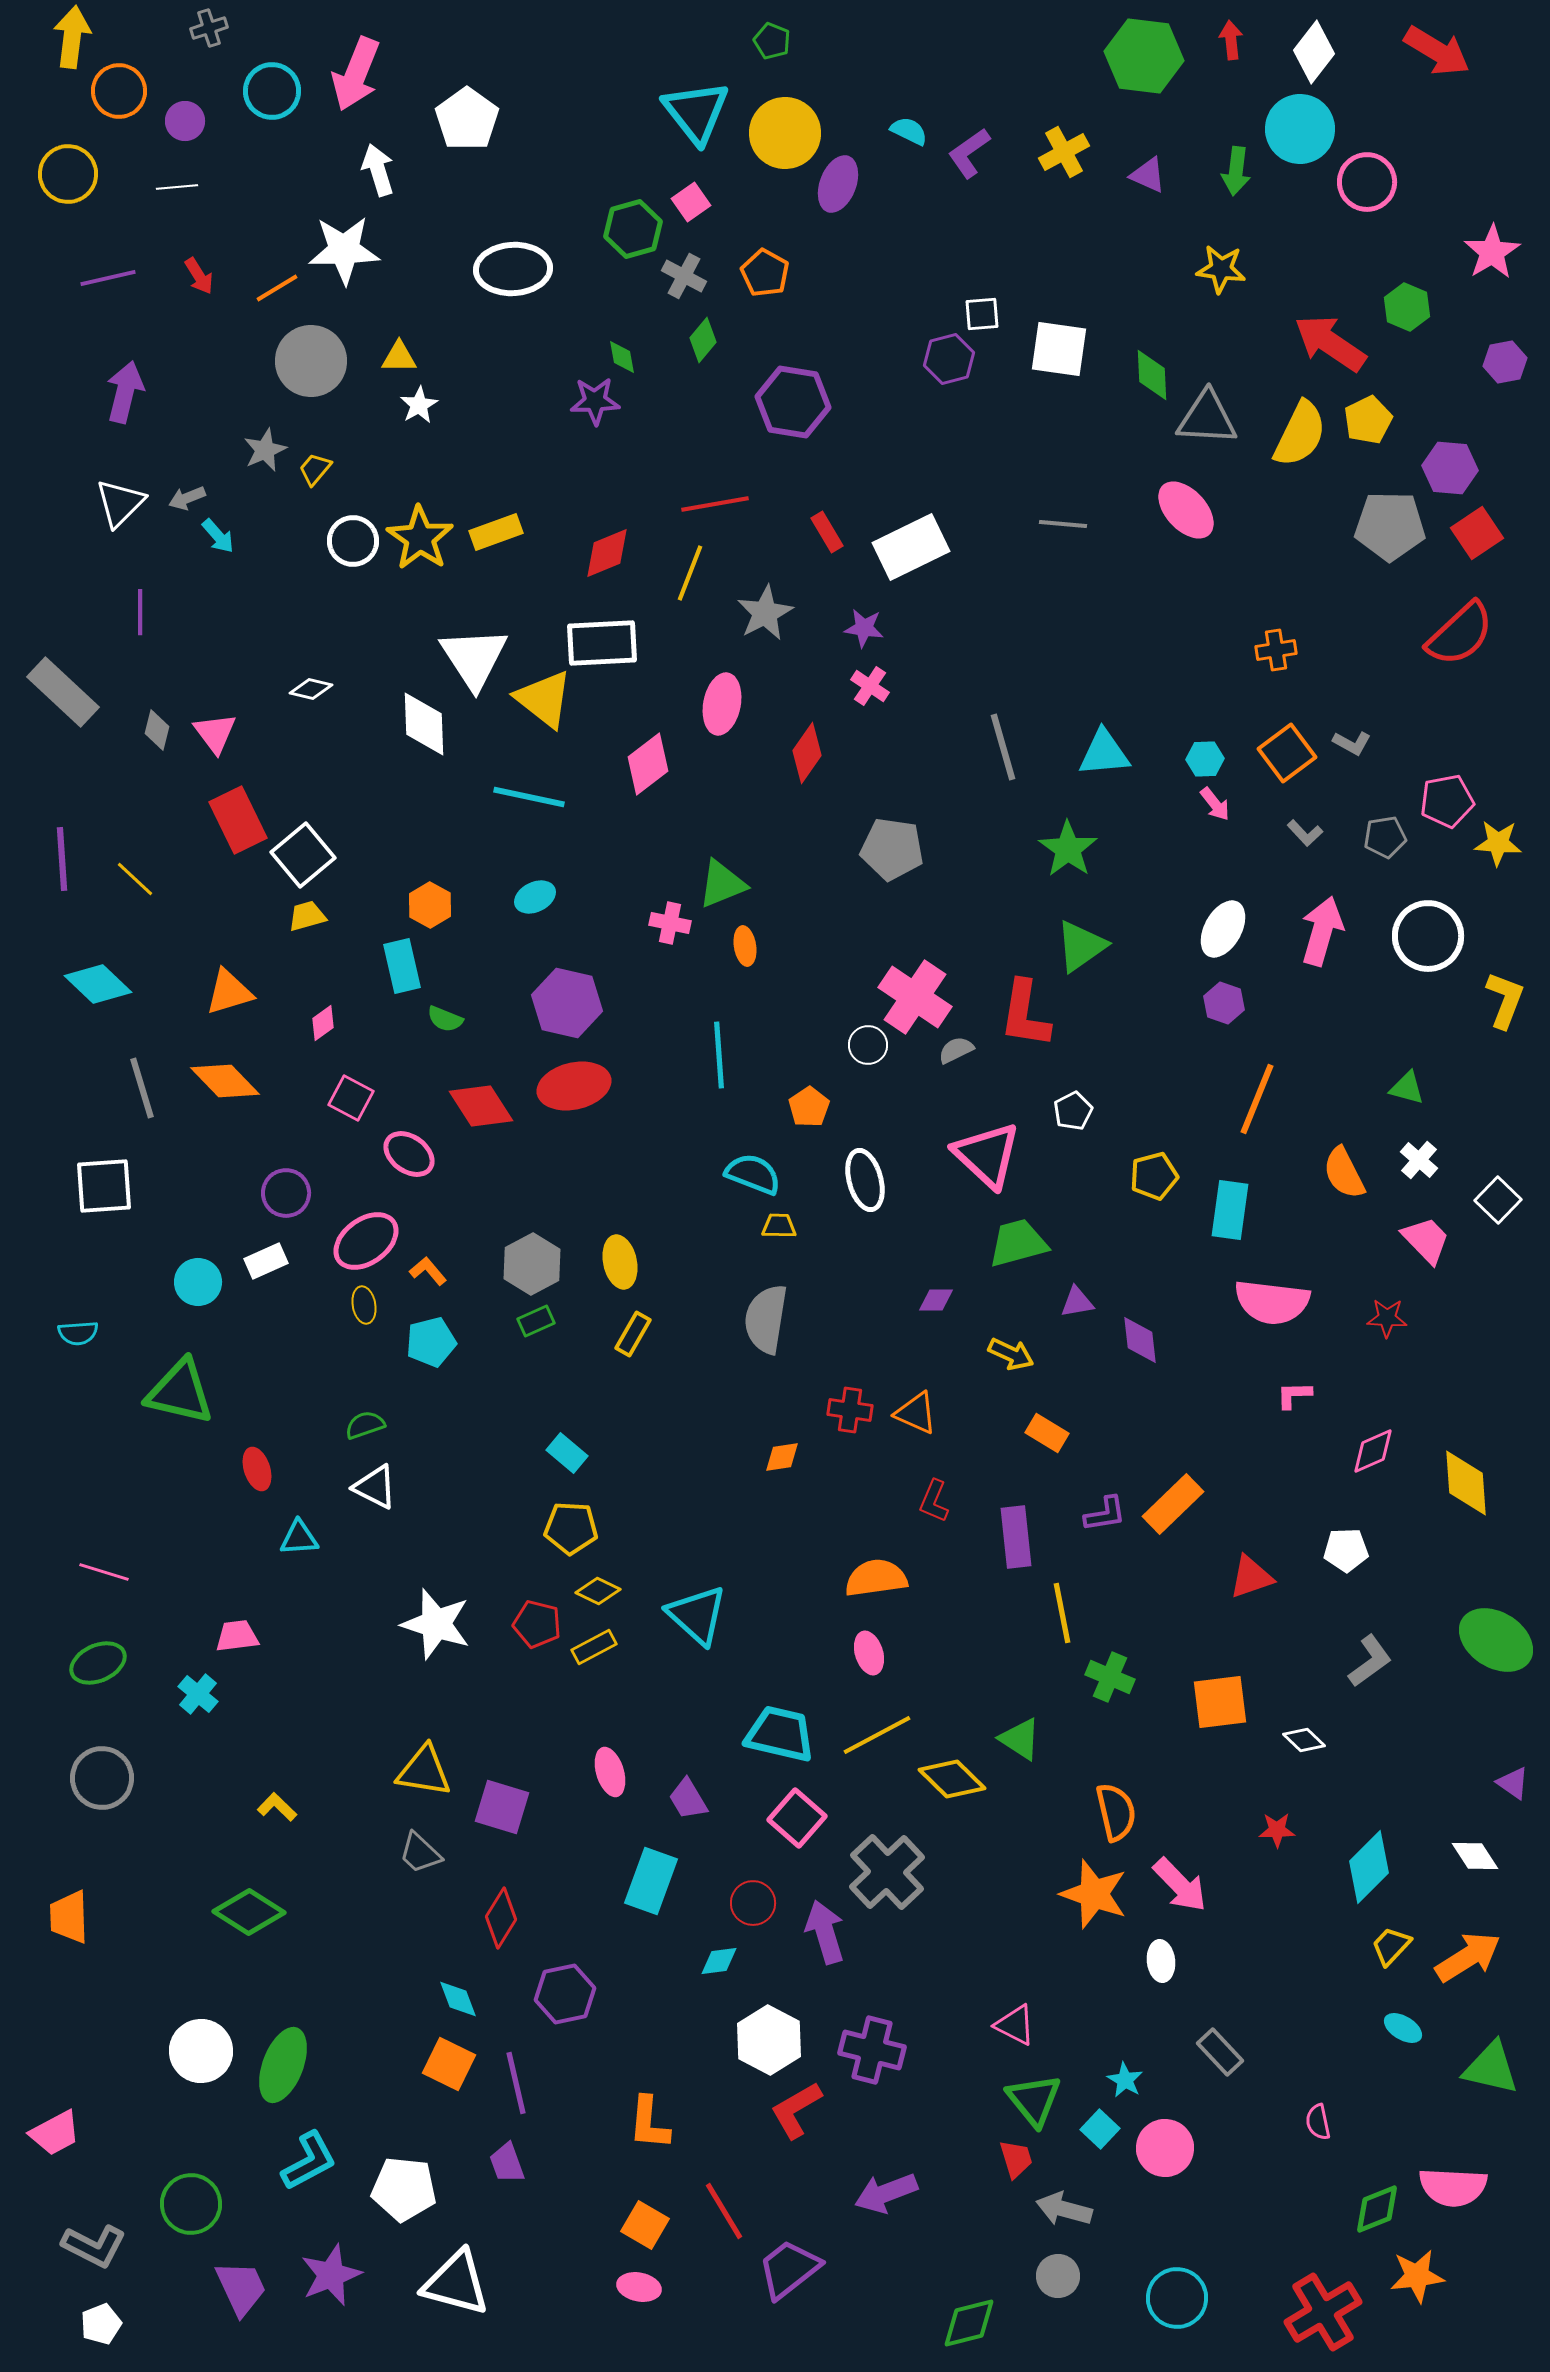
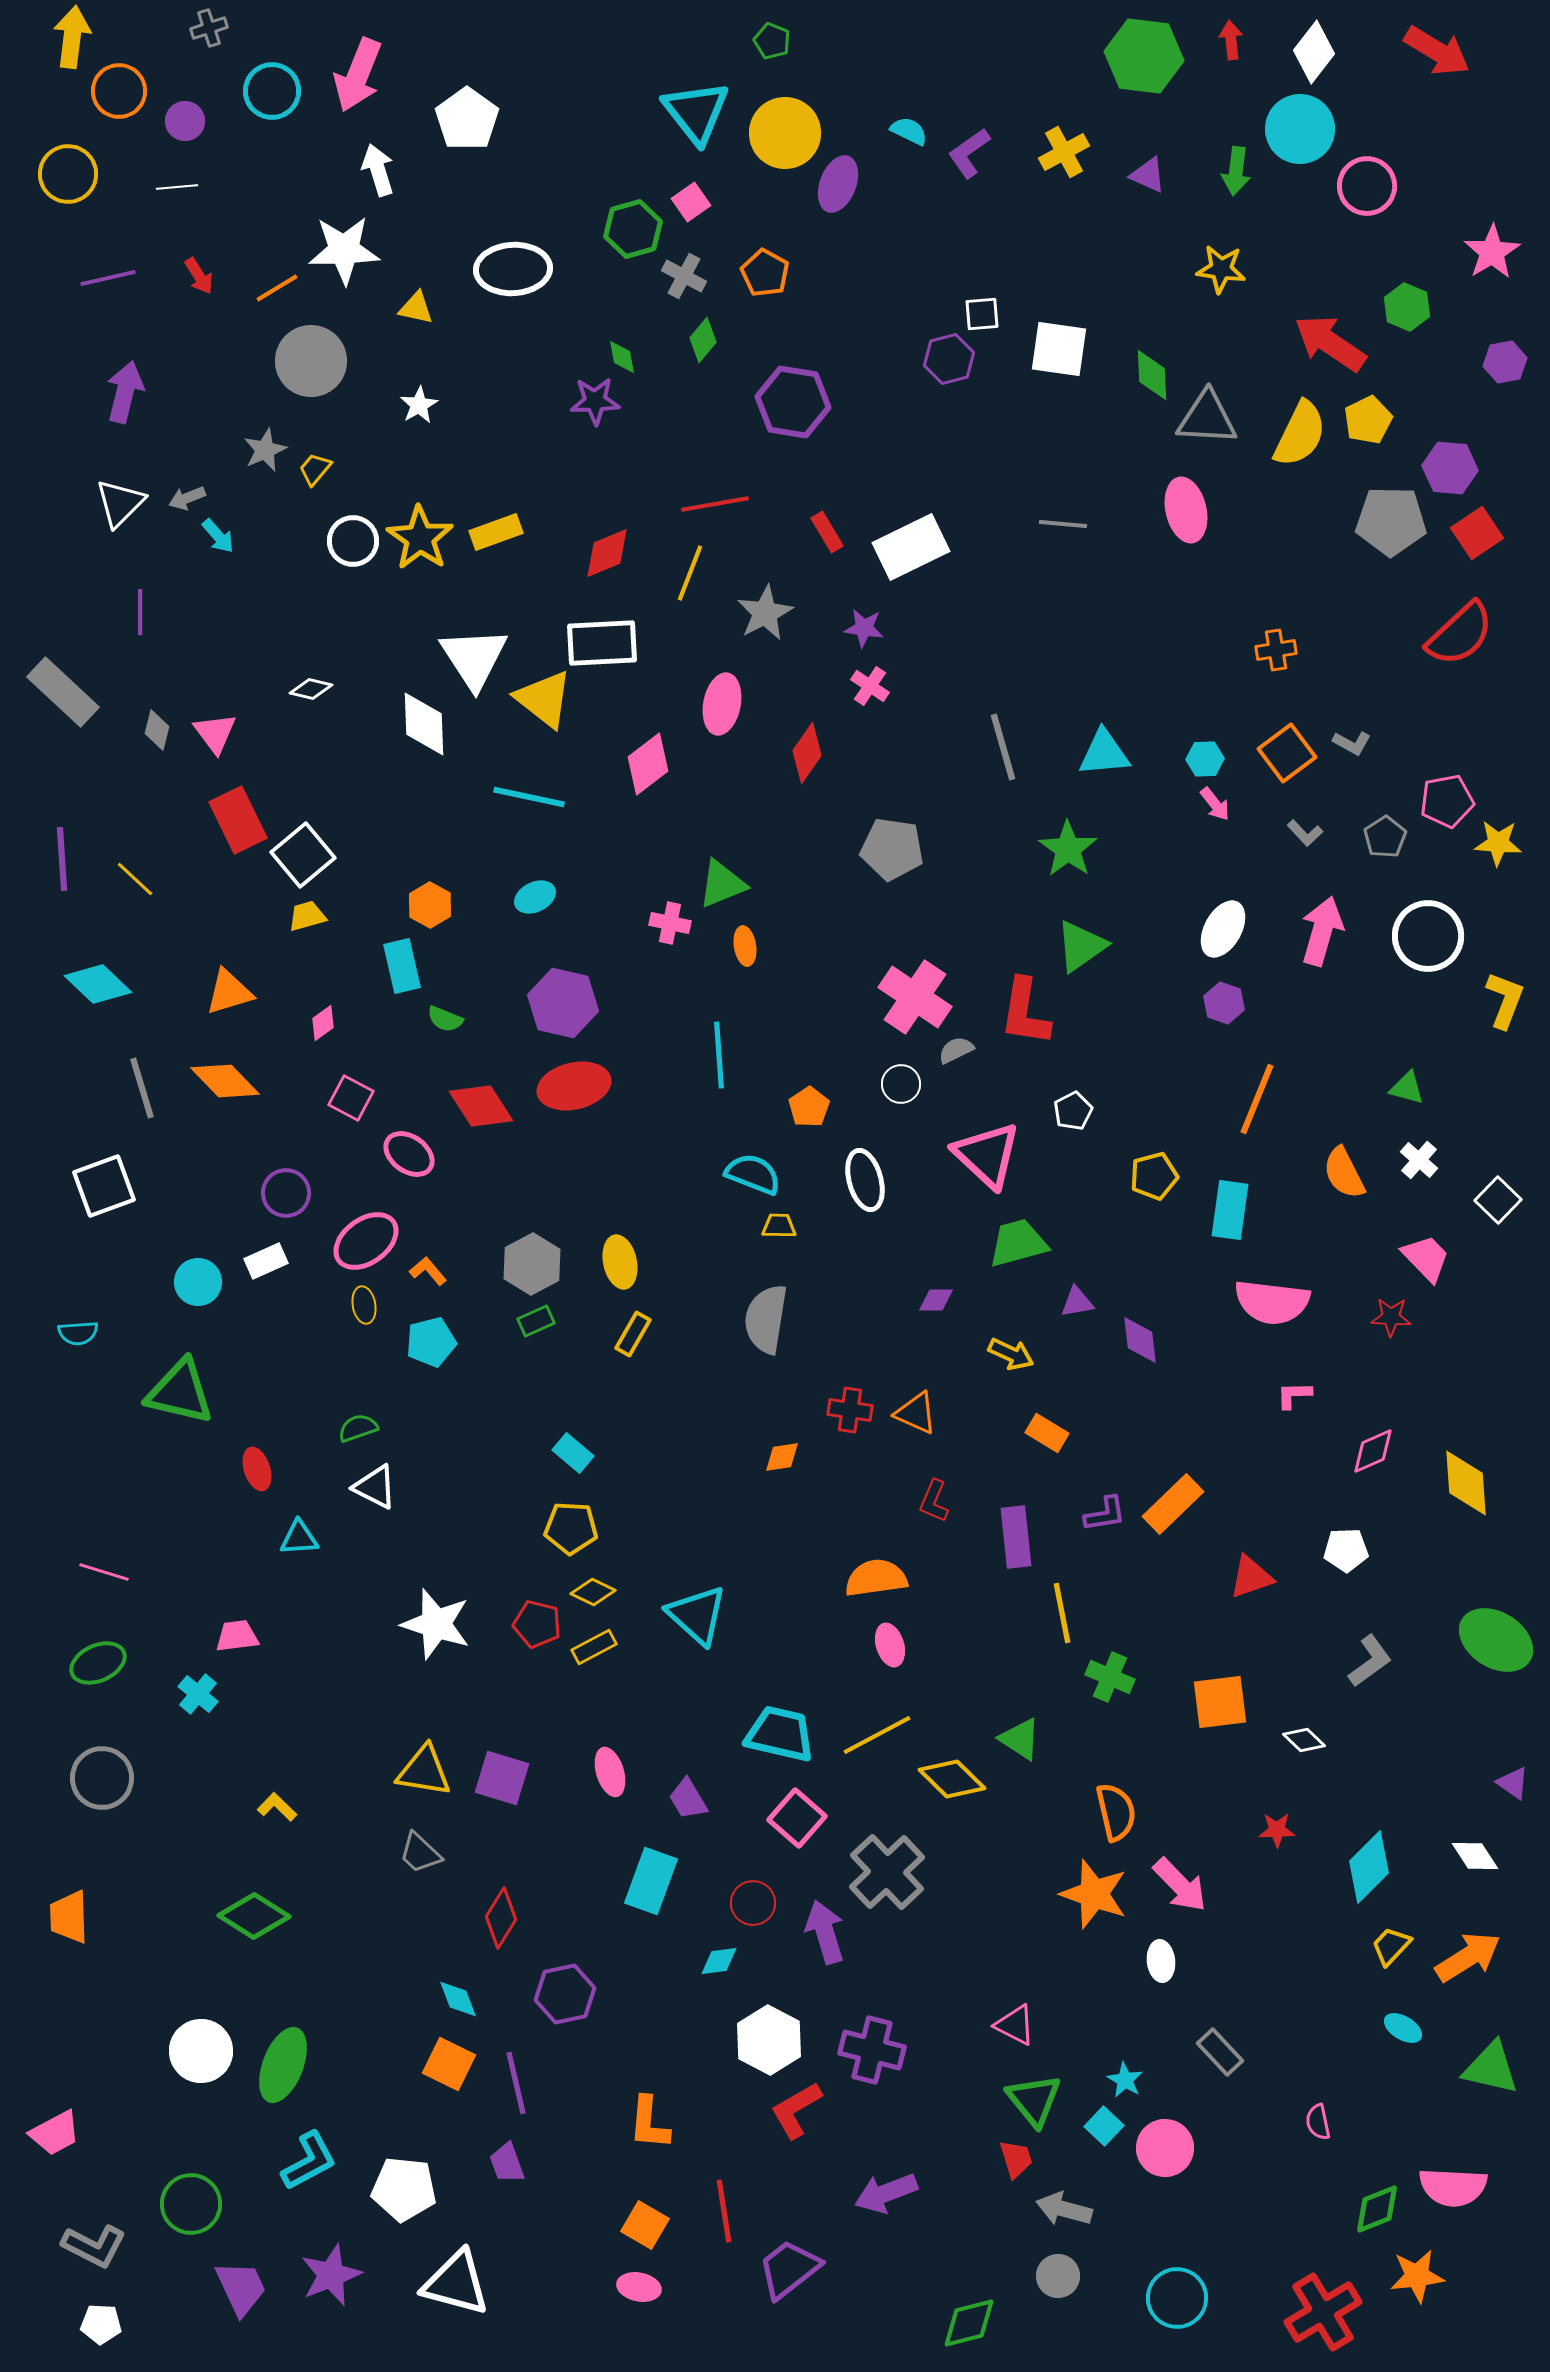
pink arrow at (356, 74): moved 2 px right, 1 px down
pink circle at (1367, 182): moved 4 px down
yellow triangle at (399, 357): moved 17 px right, 49 px up; rotated 12 degrees clockwise
pink ellipse at (1186, 510): rotated 30 degrees clockwise
gray pentagon at (1390, 526): moved 1 px right, 5 px up
gray pentagon at (1385, 837): rotated 24 degrees counterclockwise
purple hexagon at (567, 1003): moved 4 px left
red L-shape at (1025, 1014): moved 2 px up
white circle at (868, 1045): moved 33 px right, 39 px down
white square at (104, 1186): rotated 16 degrees counterclockwise
pink trapezoid at (1426, 1240): moved 18 px down
red star at (1387, 1318): moved 4 px right, 1 px up
green semicircle at (365, 1425): moved 7 px left, 3 px down
cyan rectangle at (567, 1453): moved 6 px right
yellow diamond at (598, 1591): moved 5 px left, 1 px down
pink ellipse at (869, 1653): moved 21 px right, 8 px up
purple square at (502, 1807): moved 29 px up
green diamond at (249, 1912): moved 5 px right, 4 px down
cyan square at (1100, 2129): moved 4 px right, 3 px up
red line at (724, 2211): rotated 22 degrees clockwise
white pentagon at (101, 2324): rotated 24 degrees clockwise
